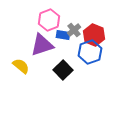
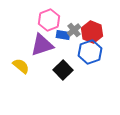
red hexagon: moved 2 px left, 3 px up
